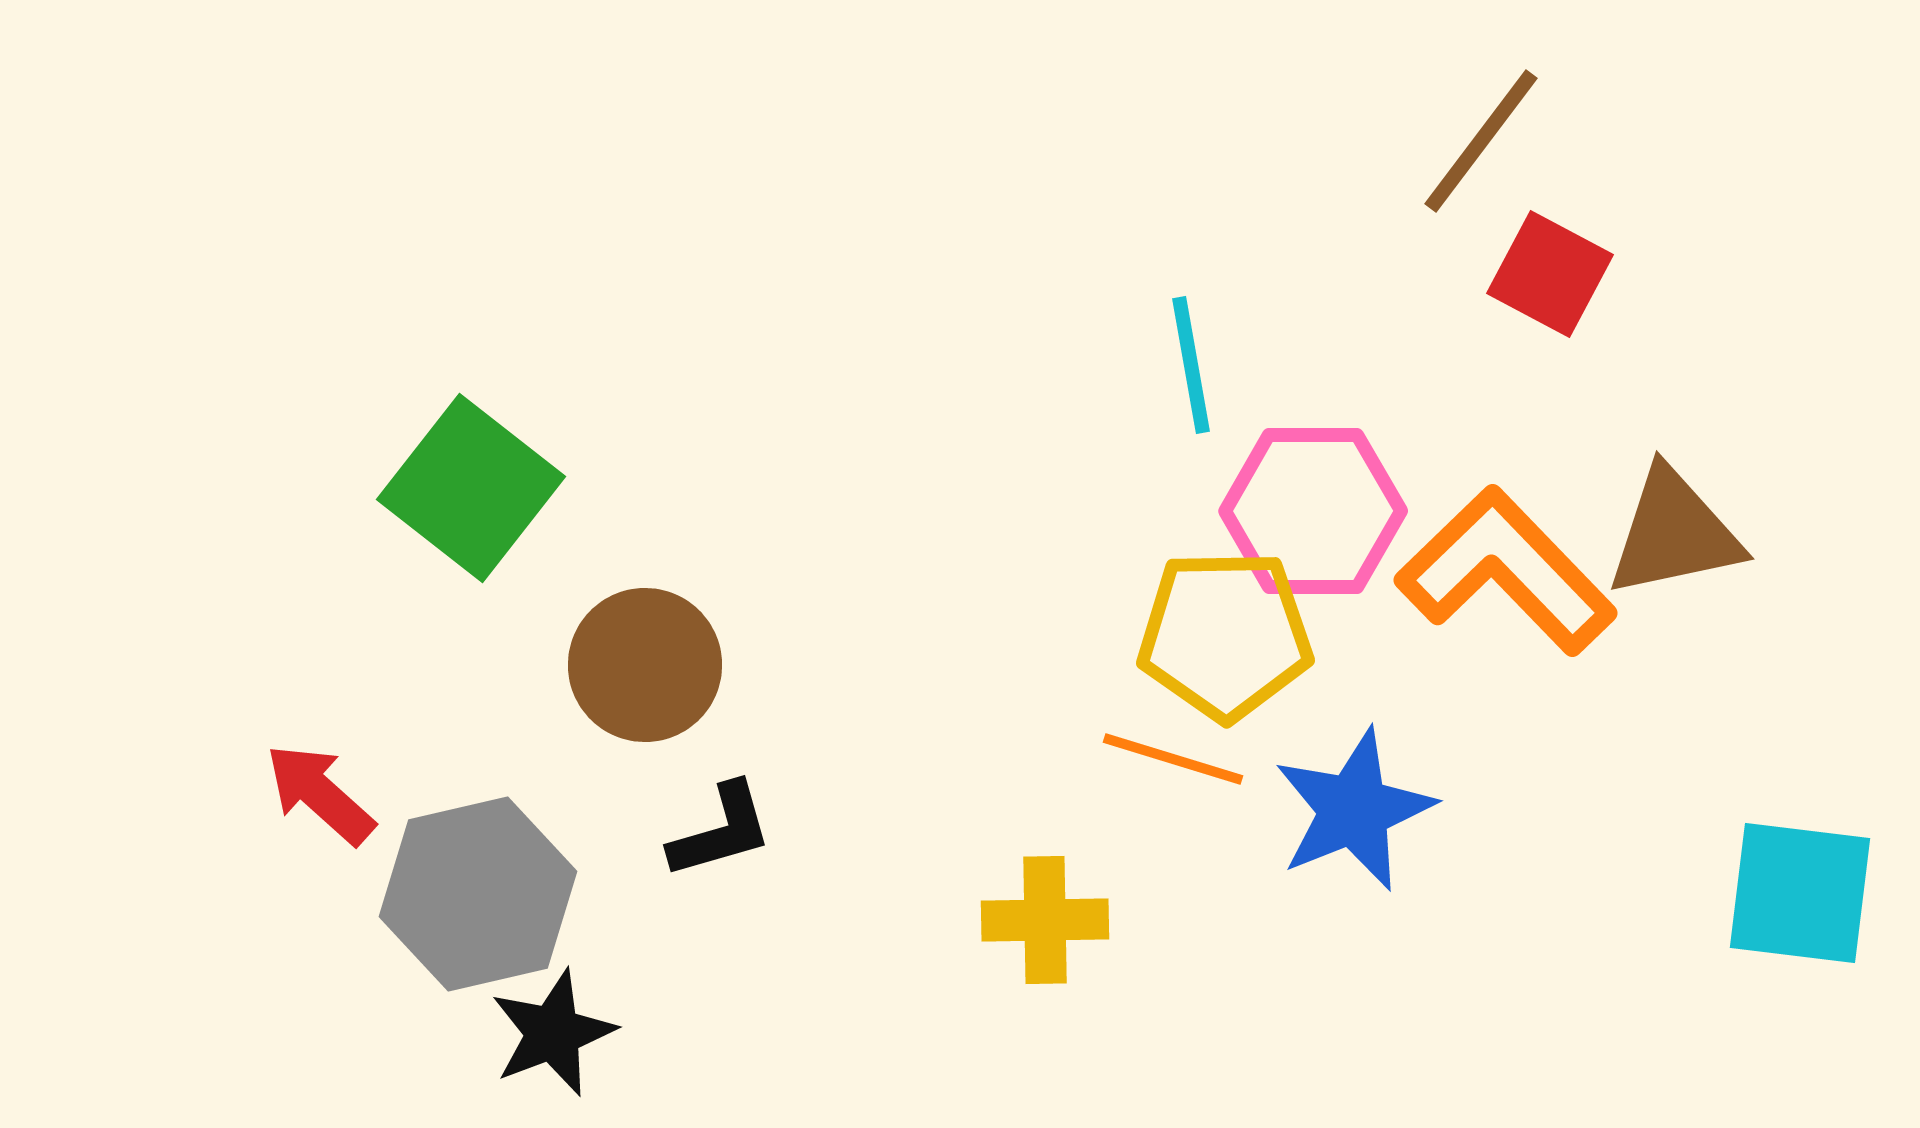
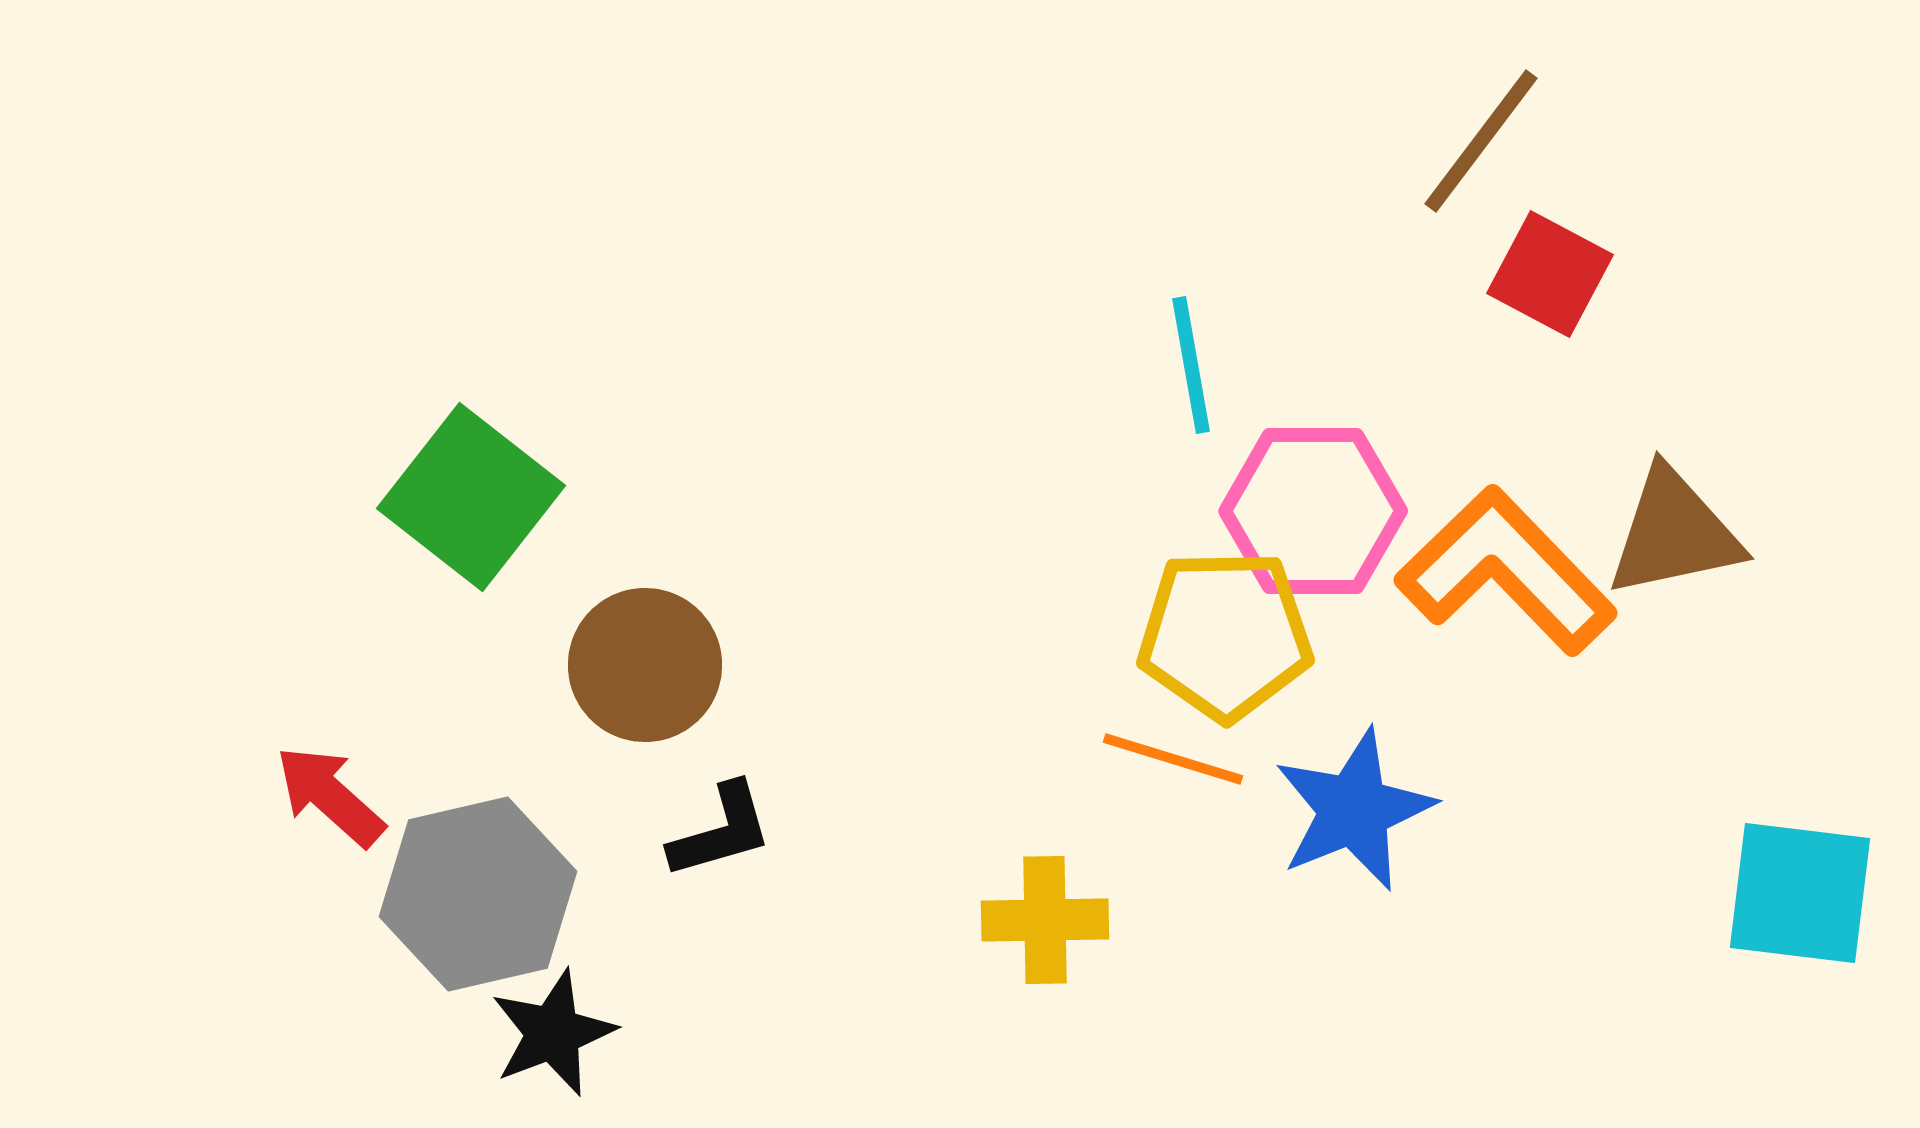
green square: moved 9 px down
red arrow: moved 10 px right, 2 px down
